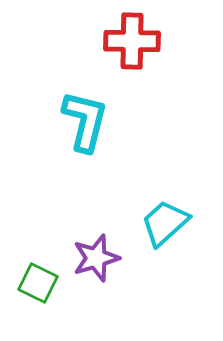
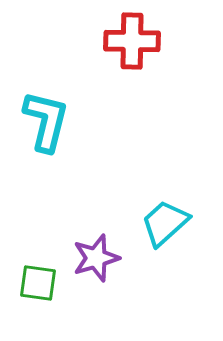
cyan L-shape: moved 39 px left
green square: rotated 18 degrees counterclockwise
